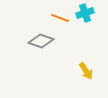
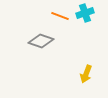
orange line: moved 2 px up
yellow arrow: moved 3 px down; rotated 54 degrees clockwise
